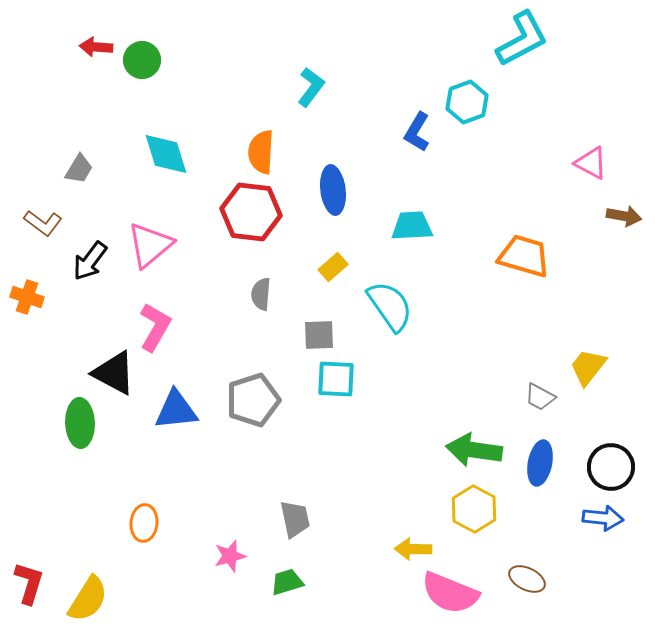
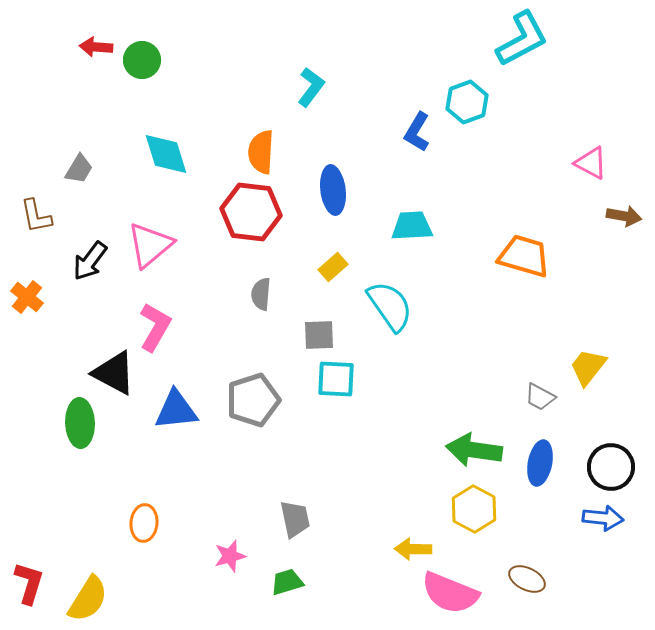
brown L-shape at (43, 223): moved 7 px left, 7 px up; rotated 42 degrees clockwise
orange cross at (27, 297): rotated 20 degrees clockwise
